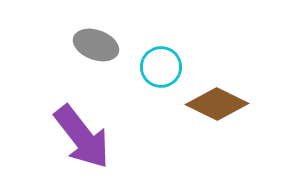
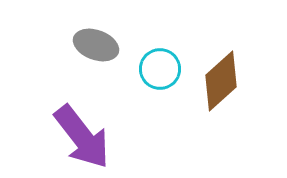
cyan circle: moved 1 px left, 2 px down
brown diamond: moved 4 px right, 23 px up; rotated 68 degrees counterclockwise
